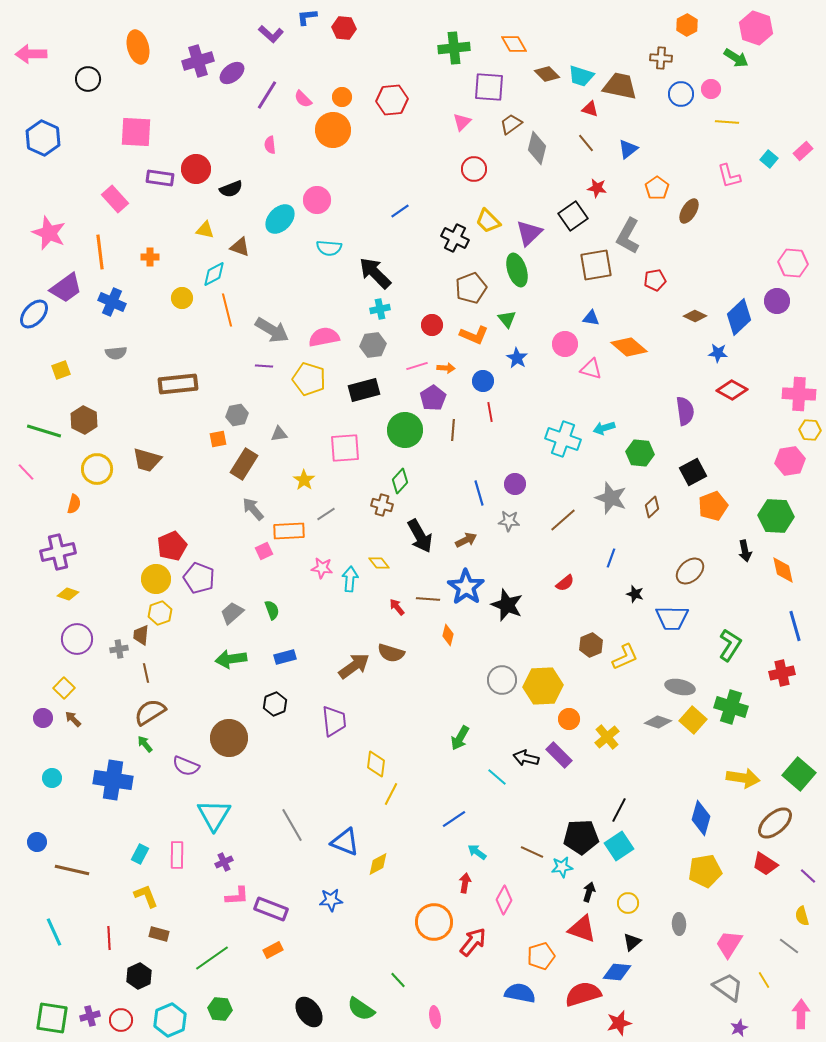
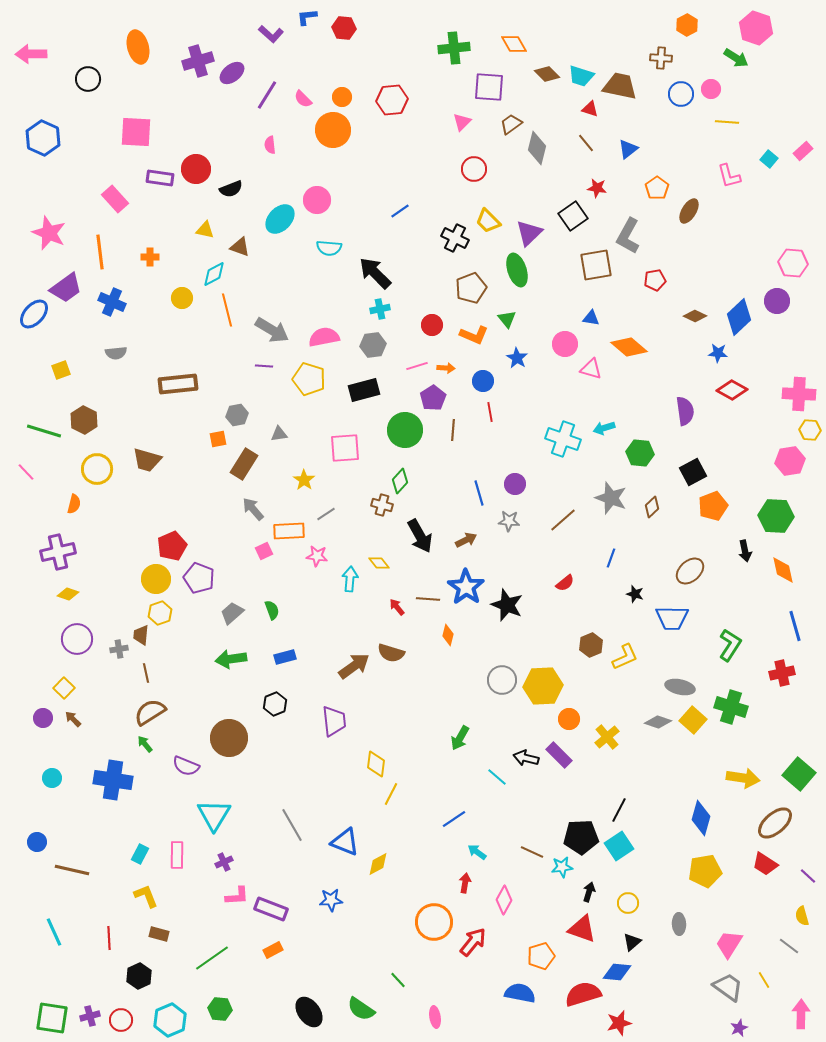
pink star at (322, 568): moved 5 px left, 12 px up
